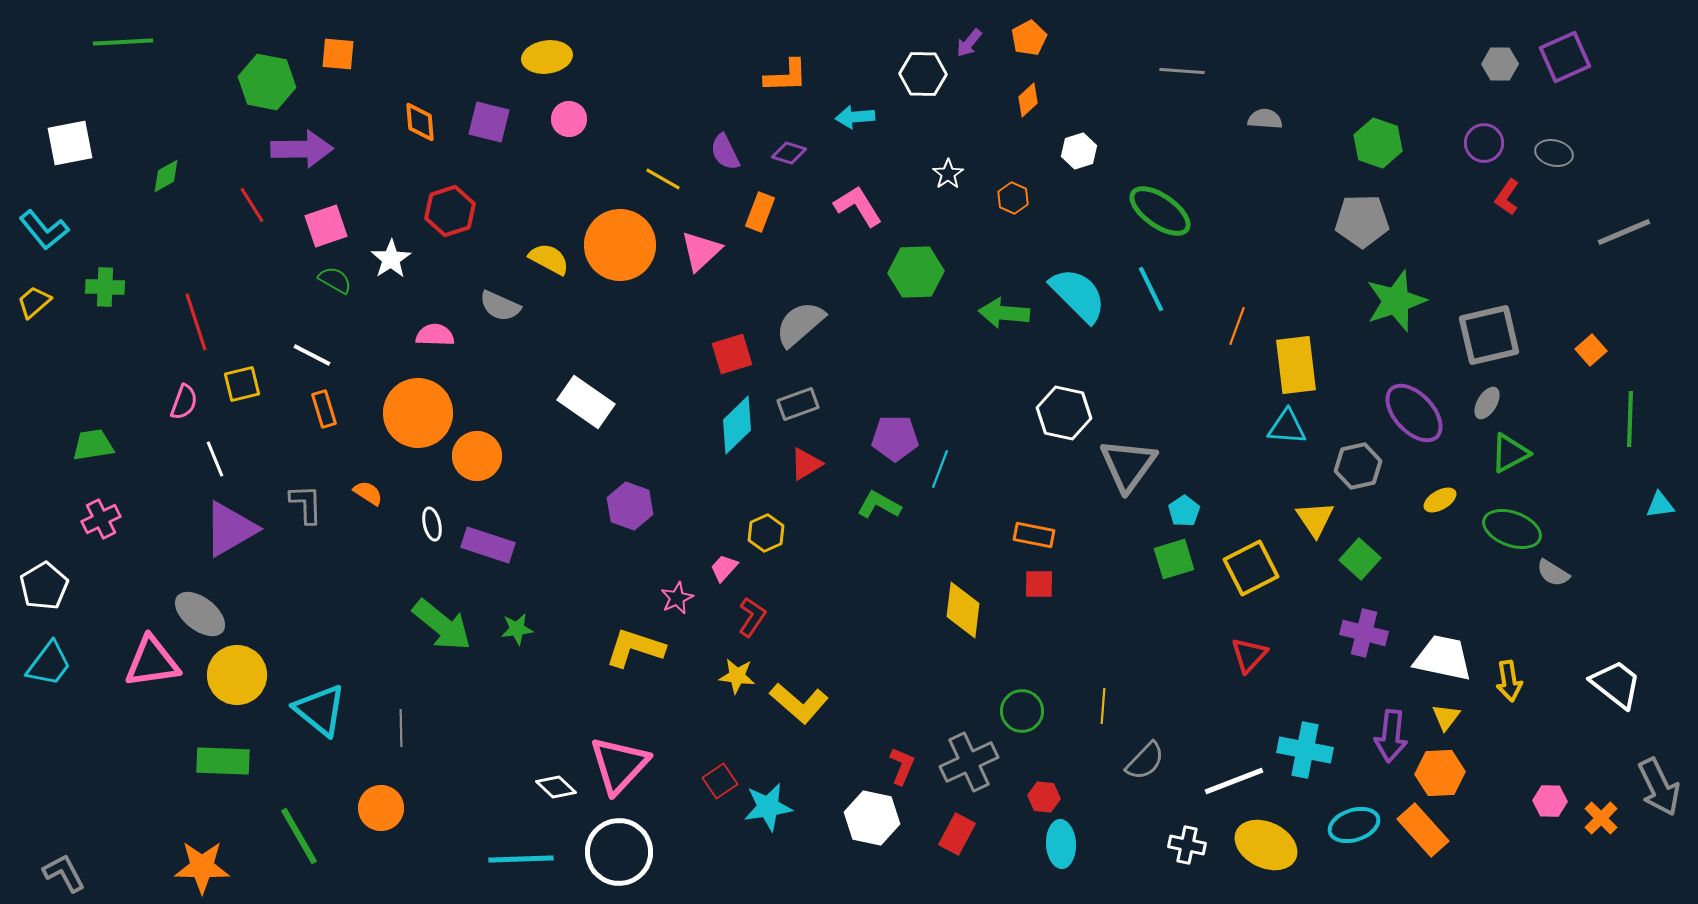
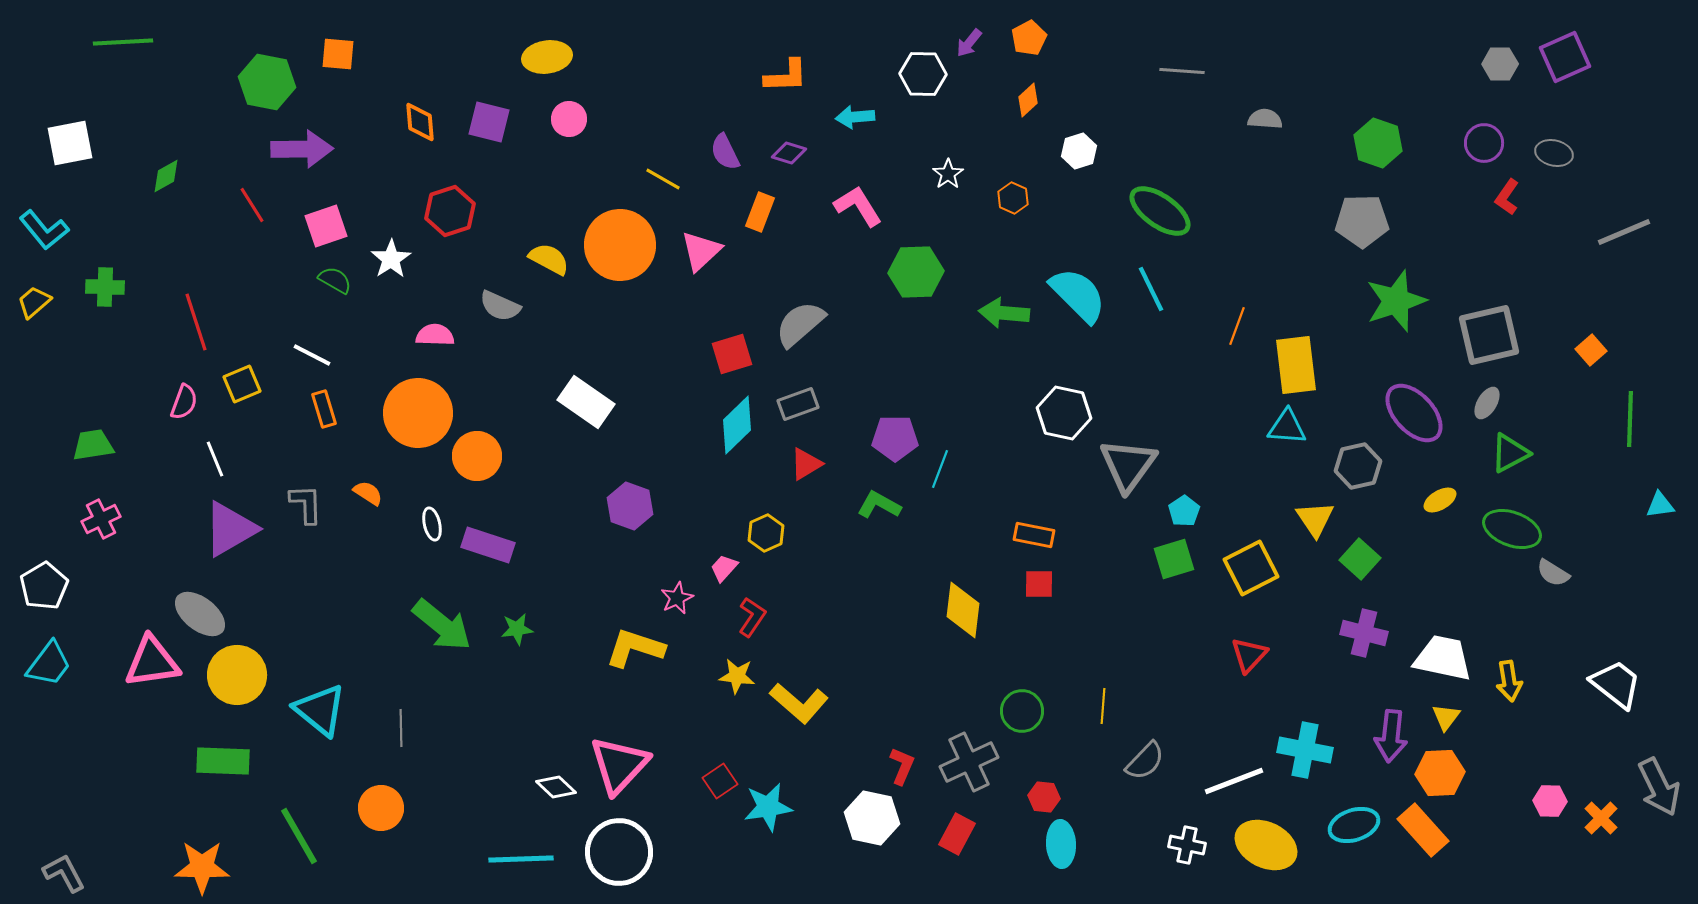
yellow square at (242, 384): rotated 9 degrees counterclockwise
